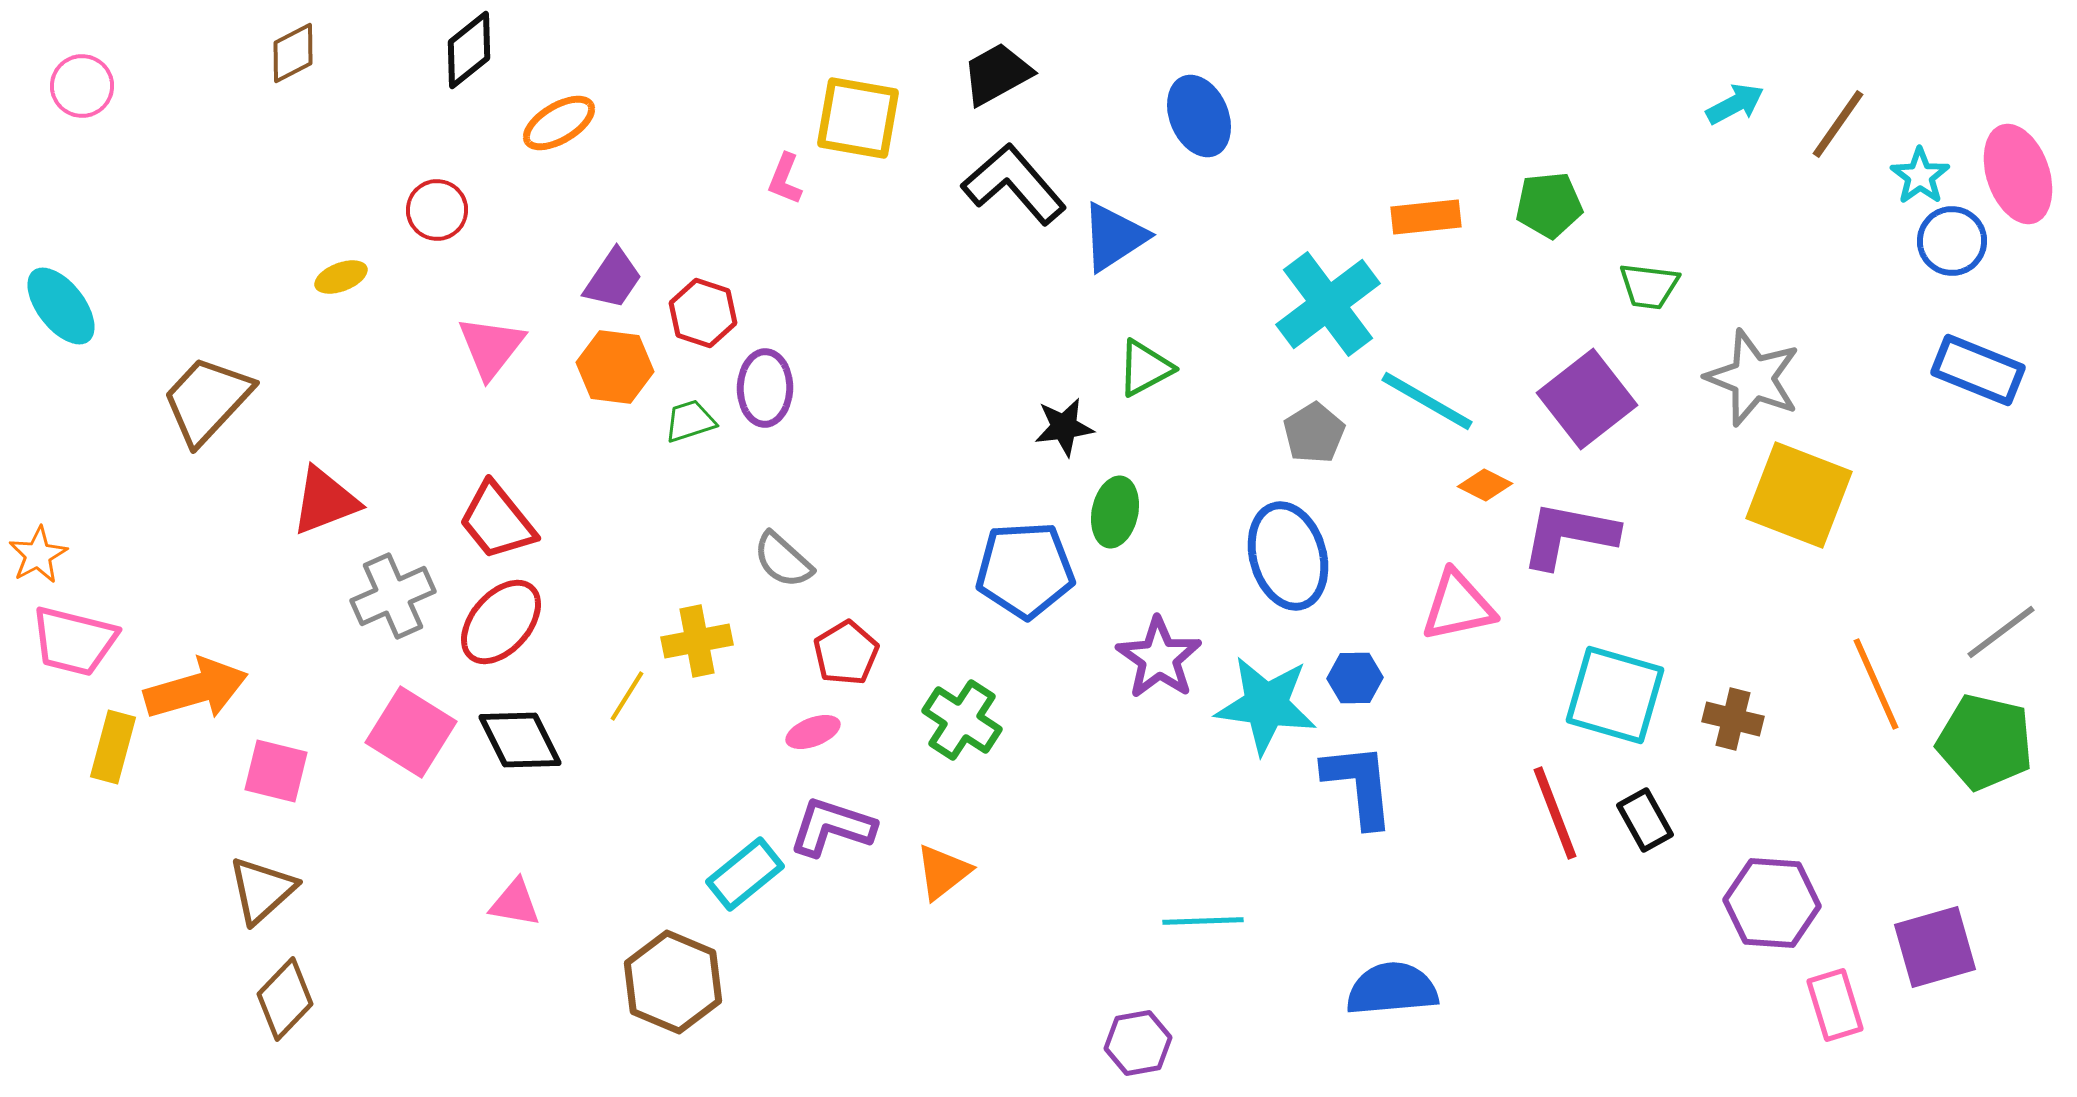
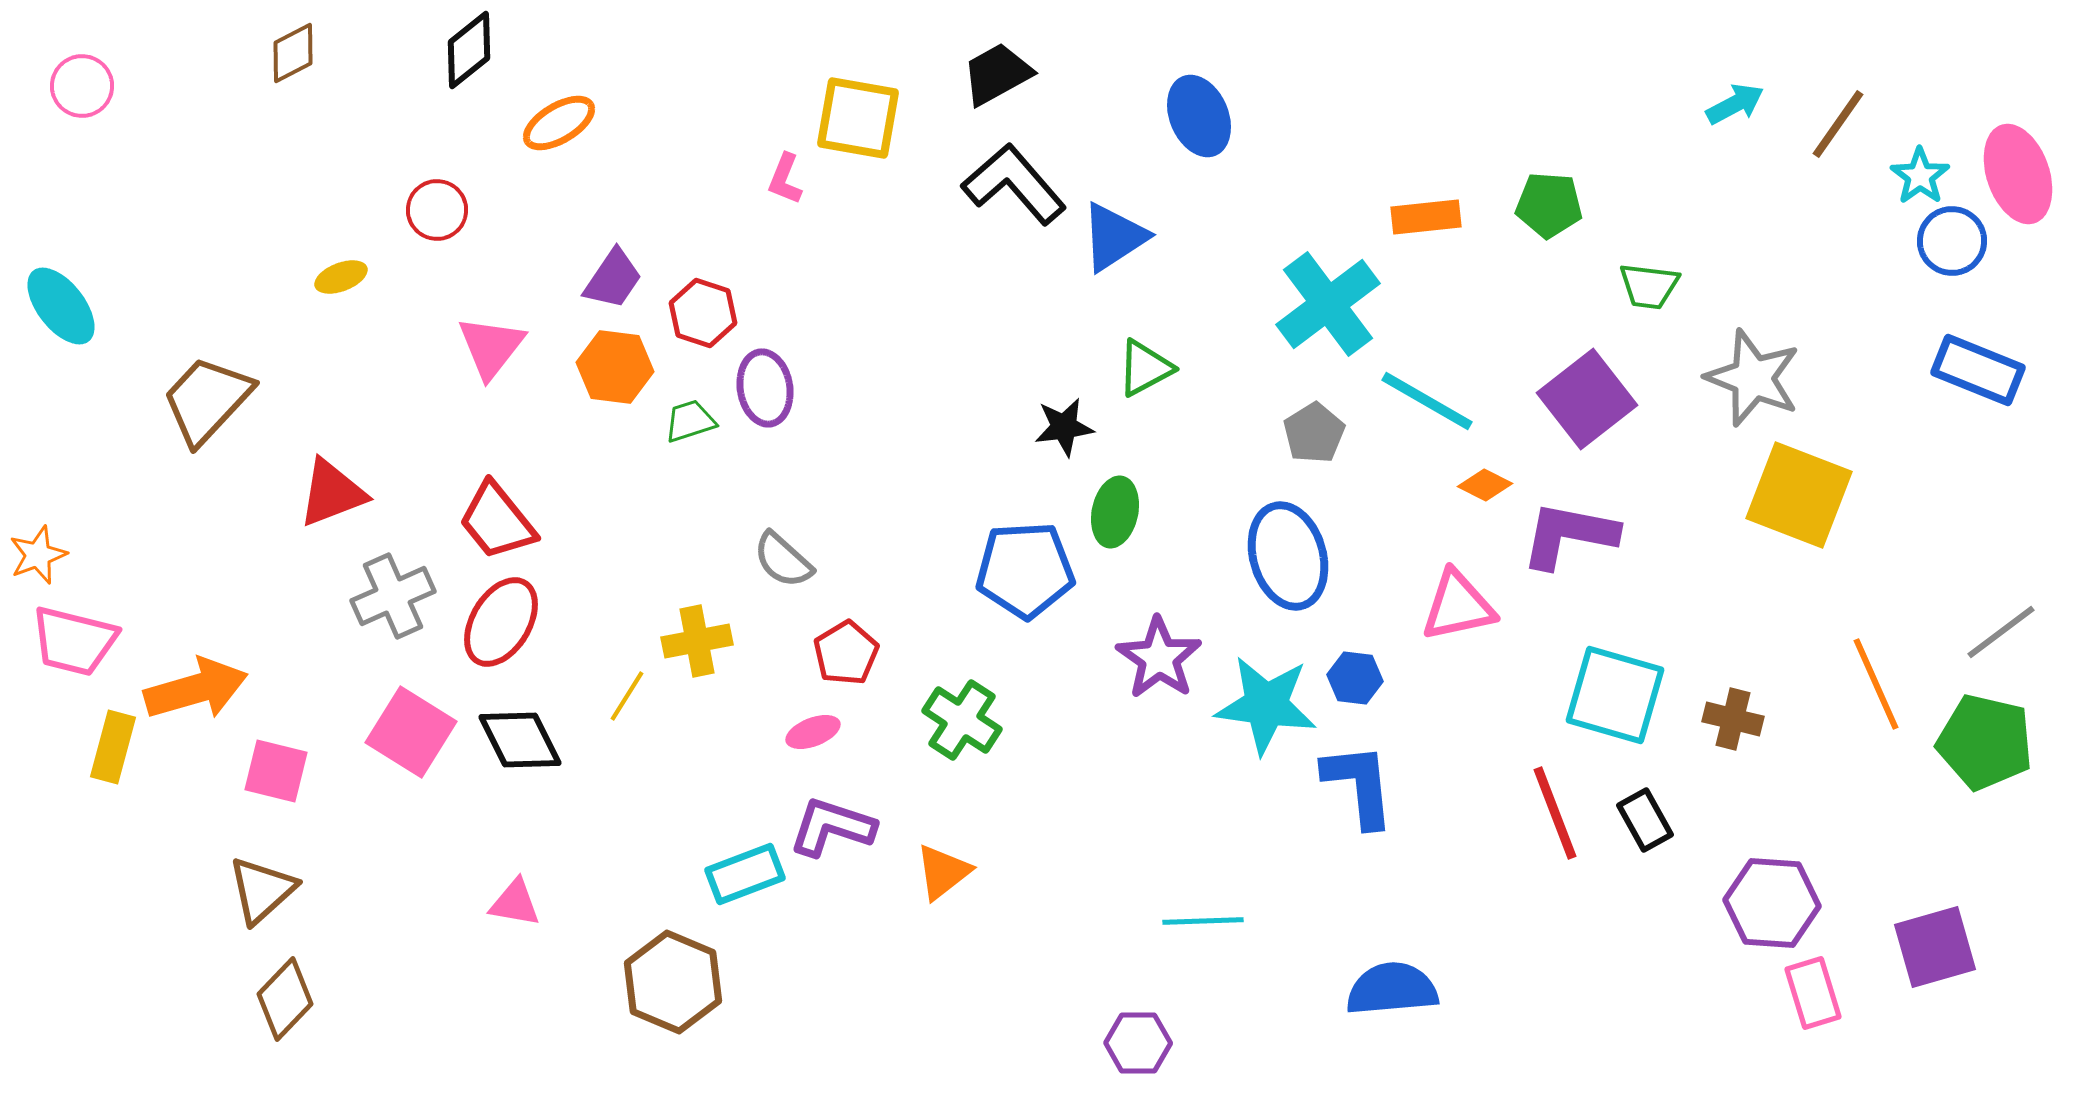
green pentagon at (1549, 205): rotated 10 degrees clockwise
purple ellipse at (765, 388): rotated 10 degrees counterclockwise
red triangle at (325, 501): moved 7 px right, 8 px up
orange star at (38, 555): rotated 8 degrees clockwise
red ellipse at (501, 622): rotated 10 degrees counterclockwise
blue hexagon at (1355, 678): rotated 8 degrees clockwise
cyan rectangle at (745, 874): rotated 18 degrees clockwise
pink rectangle at (1835, 1005): moved 22 px left, 12 px up
purple hexagon at (1138, 1043): rotated 10 degrees clockwise
